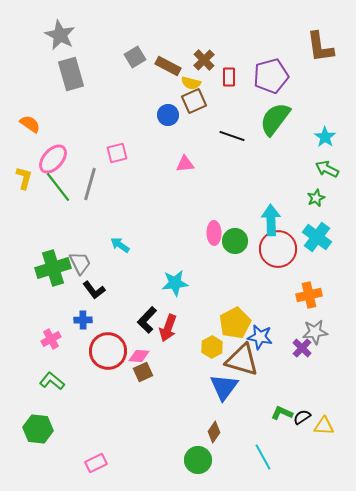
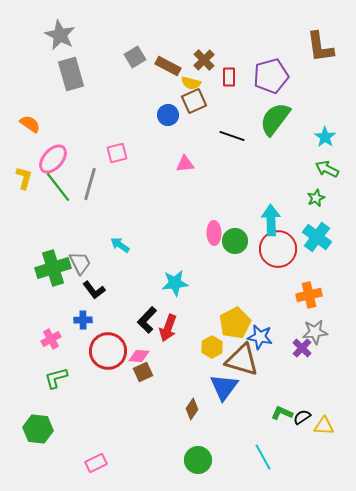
green L-shape at (52, 381): moved 4 px right, 3 px up; rotated 55 degrees counterclockwise
brown diamond at (214, 432): moved 22 px left, 23 px up
